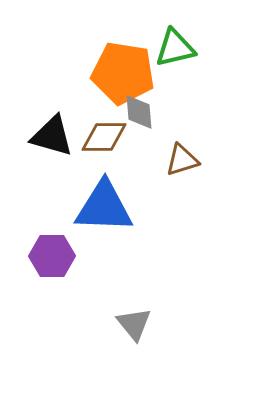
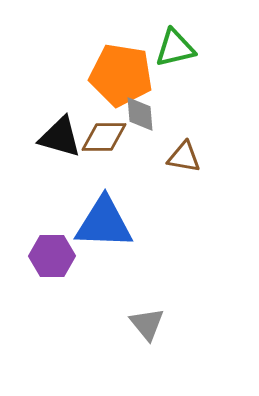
orange pentagon: moved 2 px left, 2 px down
gray diamond: moved 1 px right, 2 px down
black triangle: moved 8 px right, 1 px down
brown triangle: moved 2 px right, 3 px up; rotated 27 degrees clockwise
blue triangle: moved 16 px down
gray triangle: moved 13 px right
